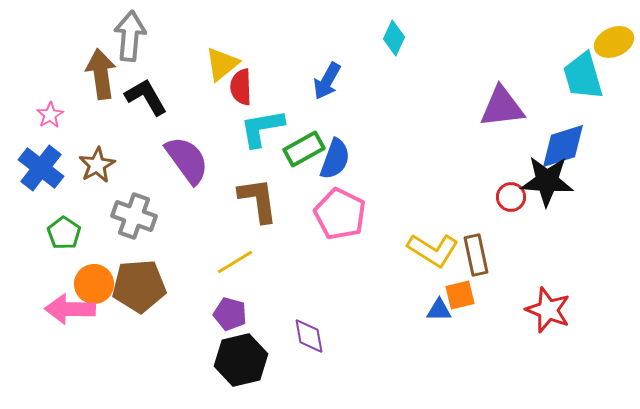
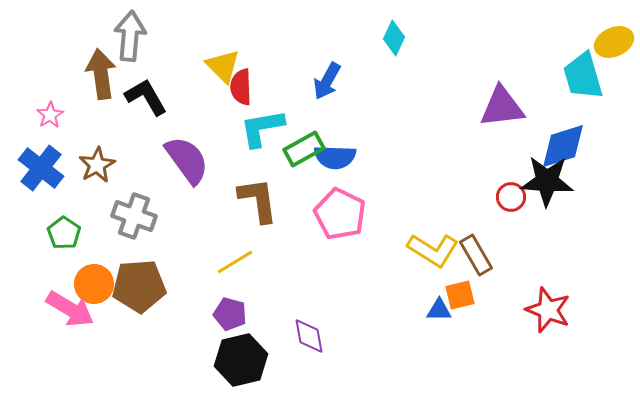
yellow triangle: moved 1 px right, 2 px down; rotated 36 degrees counterclockwise
blue semicircle: moved 2 px up; rotated 72 degrees clockwise
brown rectangle: rotated 18 degrees counterclockwise
pink arrow: rotated 150 degrees counterclockwise
